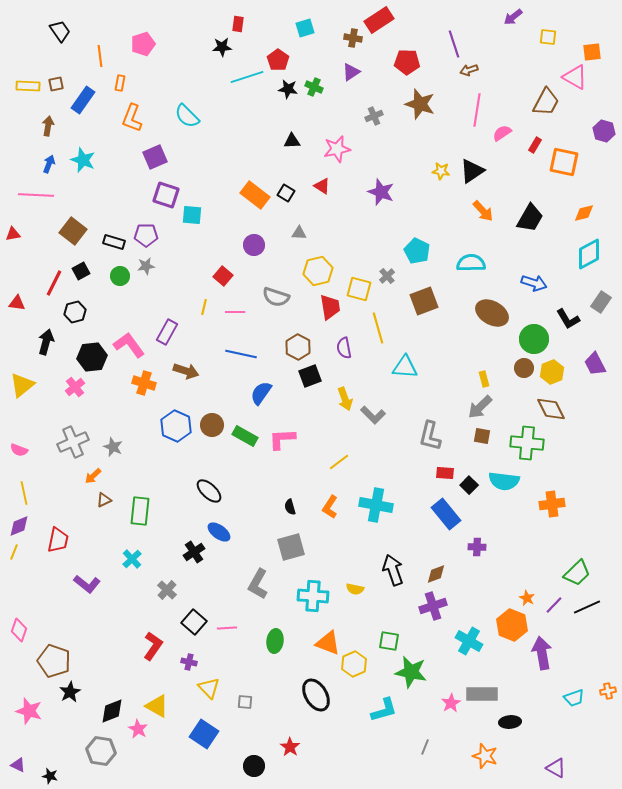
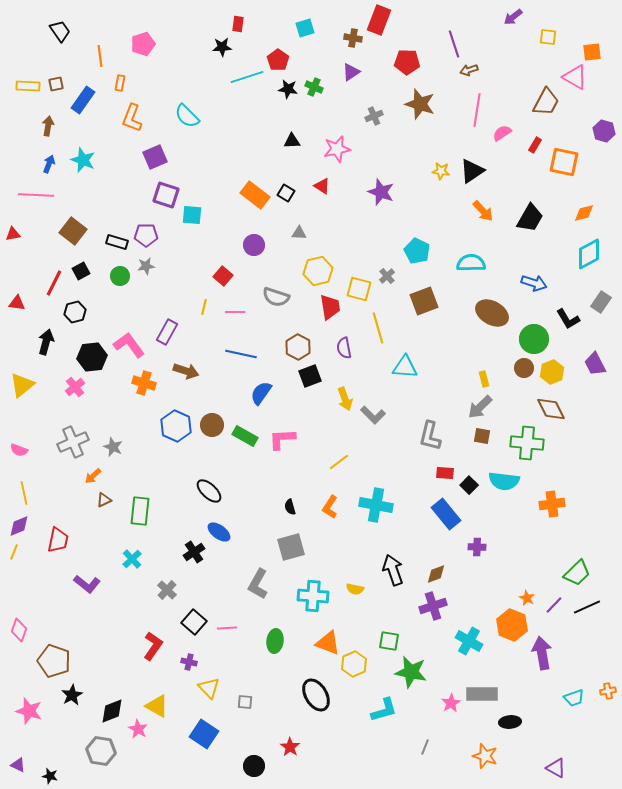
red rectangle at (379, 20): rotated 36 degrees counterclockwise
black rectangle at (114, 242): moved 3 px right
black star at (70, 692): moved 2 px right, 3 px down
